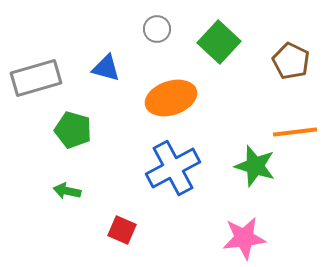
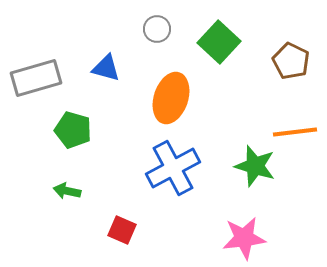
orange ellipse: rotated 54 degrees counterclockwise
